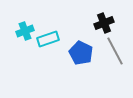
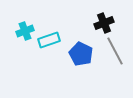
cyan rectangle: moved 1 px right, 1 px down
blue pentagon: moved 1 px down
